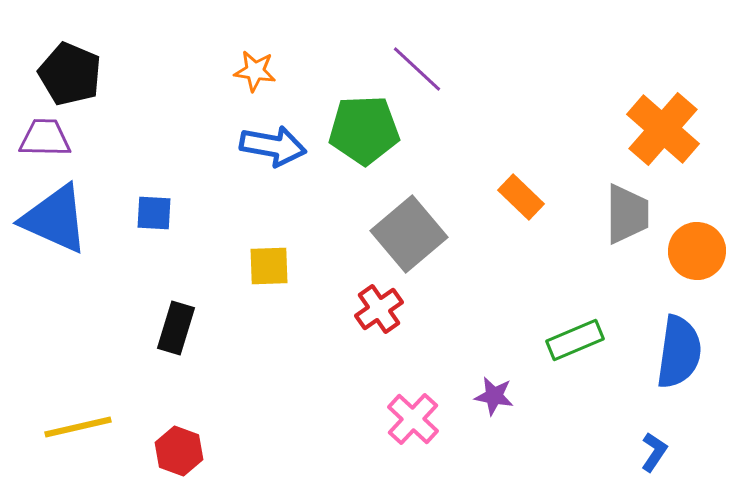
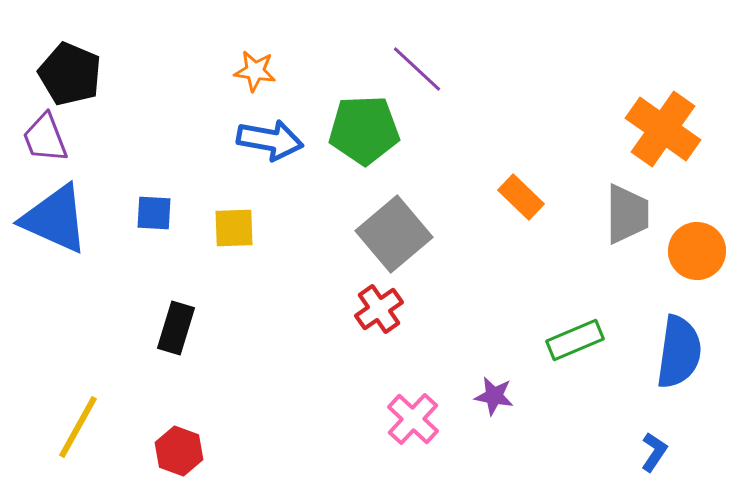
orange cross: rotated 6 degrees counterclockwise
purple trapezoid: rotated 112 degrees counterclockwise
blue arrow: moved 3 px left, 6 px up
gray square: moved 15 px left
yellow square: moved 35 px left, 38 px up
yellow line: rotated 48 degrees counterclockwise
